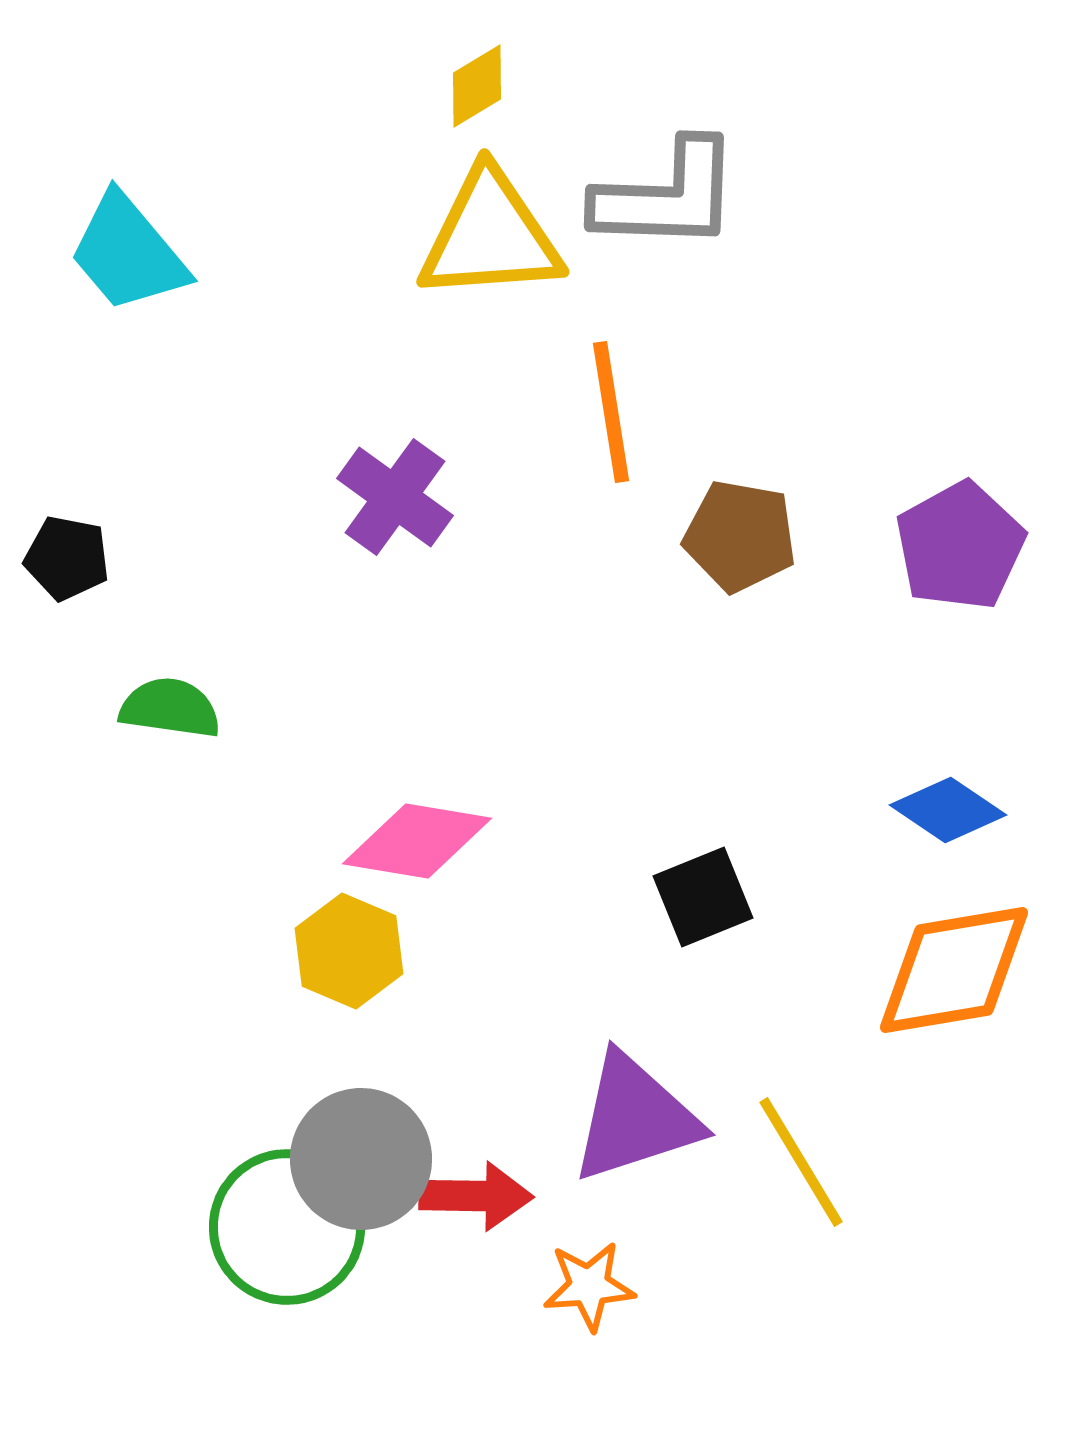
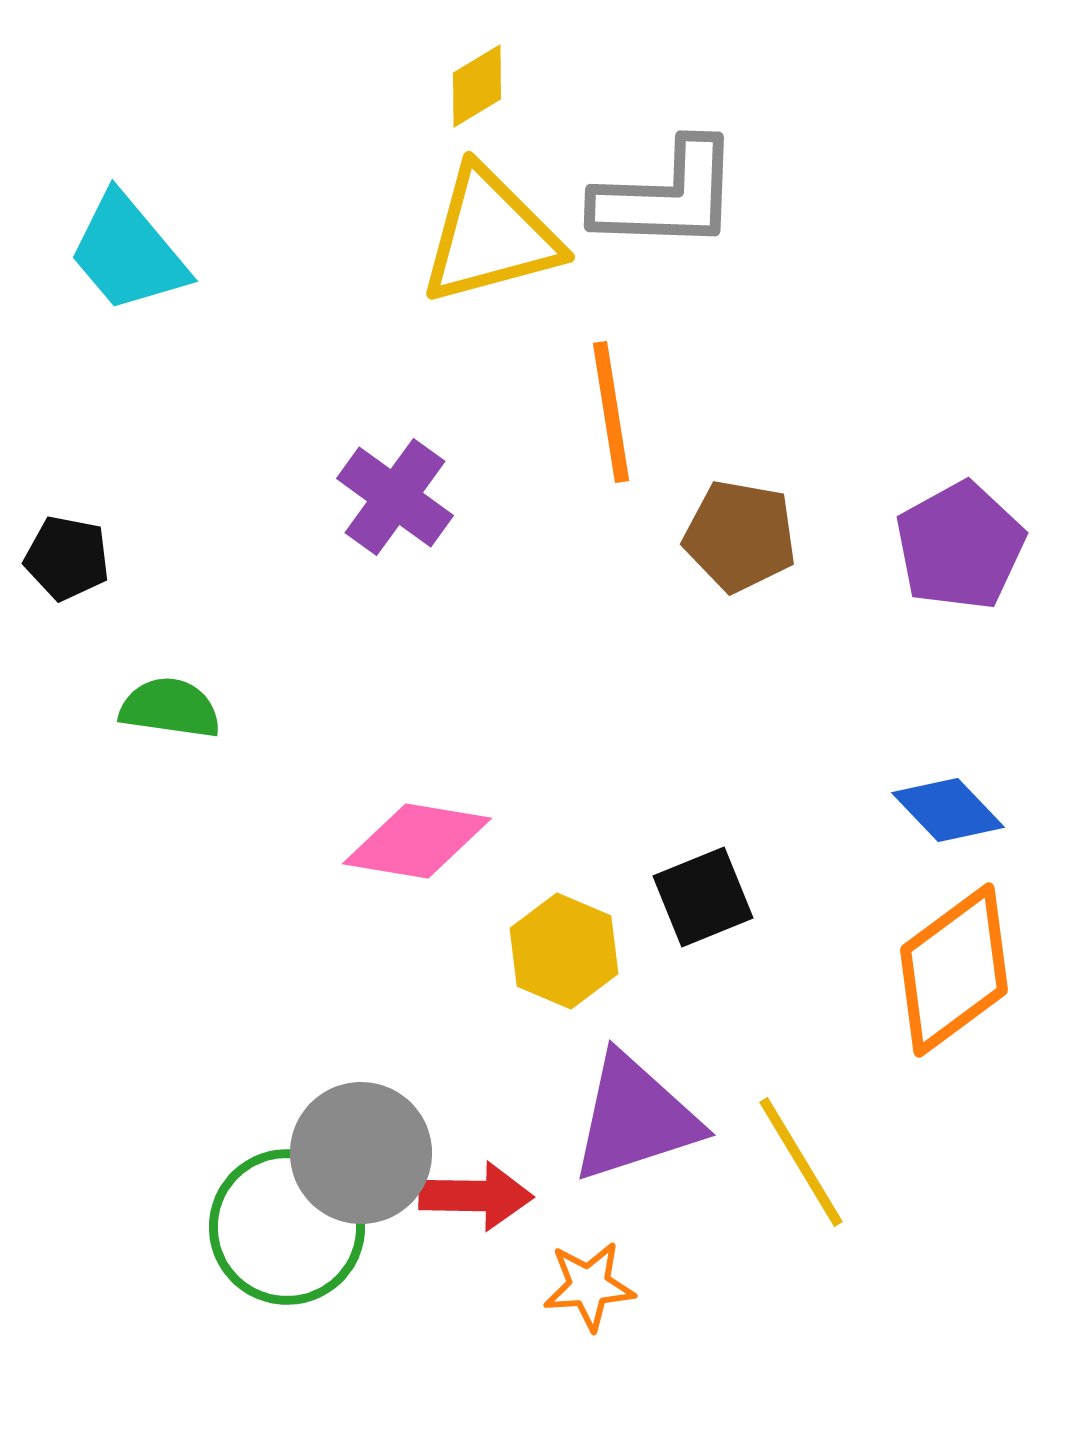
yellow triangle: rotated 11 degrees counterclockwise
blue diamond: rotated 12 degrees clockwise
yellow hexagon: moved 215 px right
orange diamond: rotated 27 degrees counterclockwise
gray circle: moved 6 px up
